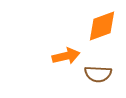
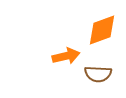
orange diamond: moved 4 px down
